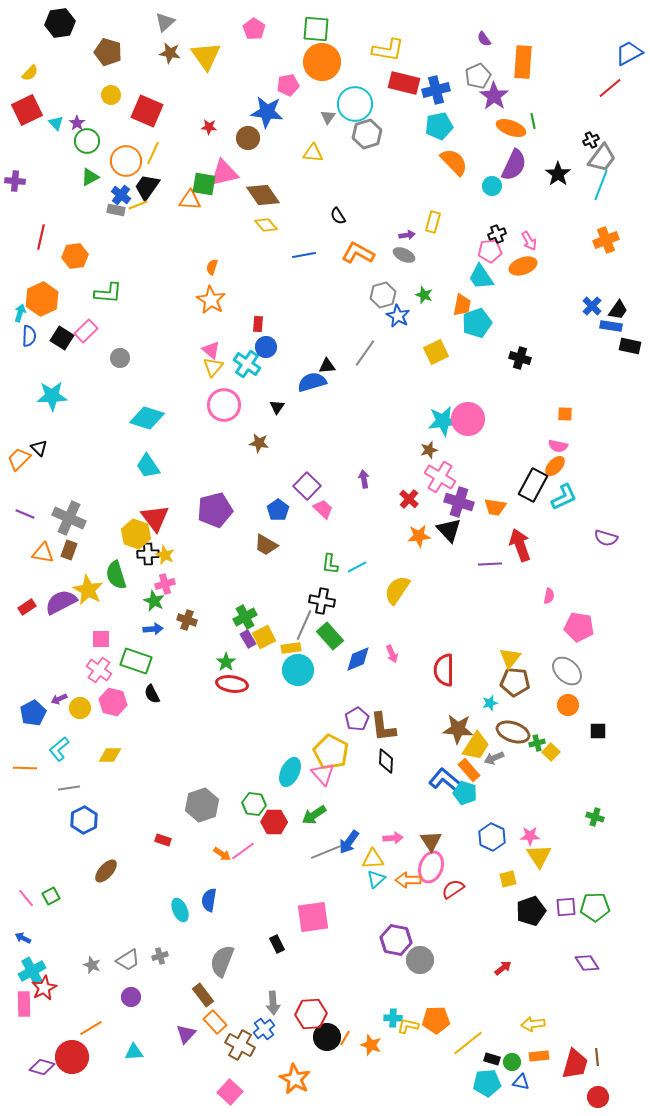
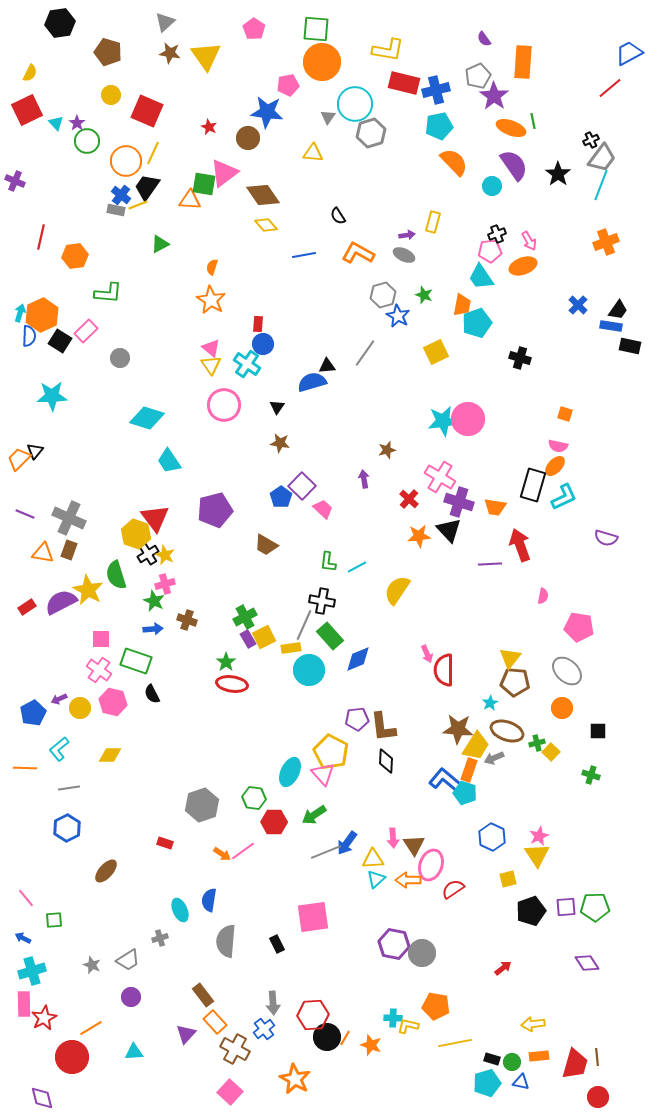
yellow semicircle at (30, 73): rotated 18 degrees counterclockwise
red star at (209, 127): rotated 21 degrees clockwise
gray hexagon at (367, 134): moved 4 px right, 1 px up
purple semicircle at (514, 165): rotated 60 degrees counterclockwise
pink triangle at (224, 173): rotated 24 degrees counterclockwise
green triangle at (90, 177): moved 70 px right, 67 px down
purple cross at (15, 181): rotated 18 degrees clockwise
orange cross at (606, 240): moved 2 px down
orange hexagon at (42, 299): moved 16 px down
blue cross at (592, 306): moved 14 px left, 1 px up
black square at (62, 338): moved 2 px left, 3 px down
blue circle at (266, 347): moved 3 px left, 3 px up
pink triangle at (211, 350): moved 2 px up
yellow triangle at (213, 367): moved 2 px left, 2 px up; rotated 15 degrees counterclockwise
orange square at (565, 414): rotated 14 degrees clockwise
brown star at (259, 443): moved 21 px right
black triangle at (39, 448): moved 4 px left, 3 px down; rotated 24 degrees clockwise
brown star at (429, 450): moved 42 px left
cyan trapezoid at (148, 466): moved 21 px right, 5 px up
black rectangle at (533, 485): rotated 12 degrees counterclockwise
purple square at (307, 486): moved 5 px left
blue pentagon at (278, 510): moved 3 px right, 13 px up
black cross at (148, 554): rotated 30 degrees counterclockwise
green L-shape at (330, 564): moved 2 px left, 2 px up
pink semicircle at (549, 596): moved 6 px left
pink arrow at (392, 654): moved 35 px right
cyan circle at (298, 670): moved 11 px right
cyan star at (490, 703): rotated 14 degrees counterclockwise
orange circle at (568, 705): moved 6 px left, 3 px down
purple pentagon at (357, 719): rotated 25 degrees clockwise
brown ellipse at (513, 732): moved 6 px left, 1 px up
orange rectangle at (469, 770): rotated 60 degrees clockwise
green hexagon at (254, 804): moved 6 px up
green cross at (595, 817): moved 4 px left, 42 px up
blue hexagon at (84, 820): moved 17 px left, 8 px down
pink star at (530, 836): moved 9 px right; rotated 24 degrees counterclockwise
pink arrow at (393, 838): rotated 90 degrees clockwise
red rectangle at (163, 840): moved 2 px right, 3 px down
brown triangle at (431, 841): moved 17 px left, 4 px down
blue arrow at (349, 842): moved 2 px left, 1 px down
yellow triangle at (539, 856): moved 2 px left, 1 px up
pink ellipse at (431, 867): moved 2 px up
green square at (51, 896): moved 3 px right, 24 px down; rotated 24 degrees clockwise
purple hexagon at (396, 940): moved 2 px left, 4 px down
gray cross at (160, 956): moved 18 px up
gray circle at (420, 960): moved 2 px right, 7 px up
gray semicircle at (222, 961): moved 4 px right, 20 px up; rotated 16 degrees counterclockwise
cyan cross at (32, 971): rotated 12 degrees clockwise
red star at (44, 988): moved 30 px down
red hexagon at (311, 1014): moved 2 px right, 1 px down
orange pentagon at (436, 1020): moved 14 px up; rotated 12 degrees clockwise
yellow line at (468, 1043): moved 13 px left; rotated 28 degrees clockwise
brown cross at (240, 1045): moved 5 px left, 4 px down
purple diamond at (42, 1067): moved 31 px down; rotated 60 degrees clockwise
cyan pentagon at (487, 1083): rotated 12 degrees counterclockwise
